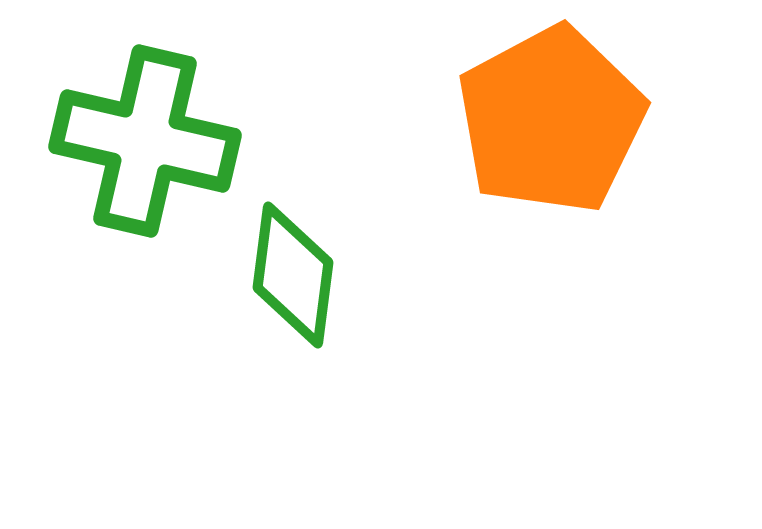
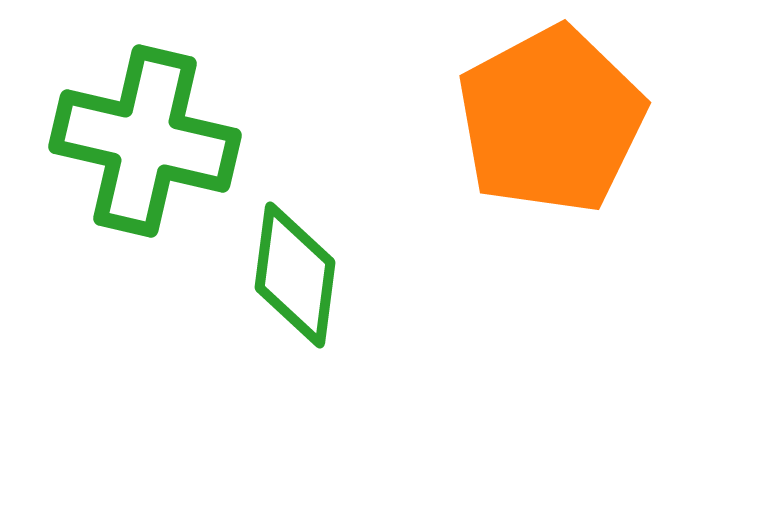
green diamond: moved 2 px right
